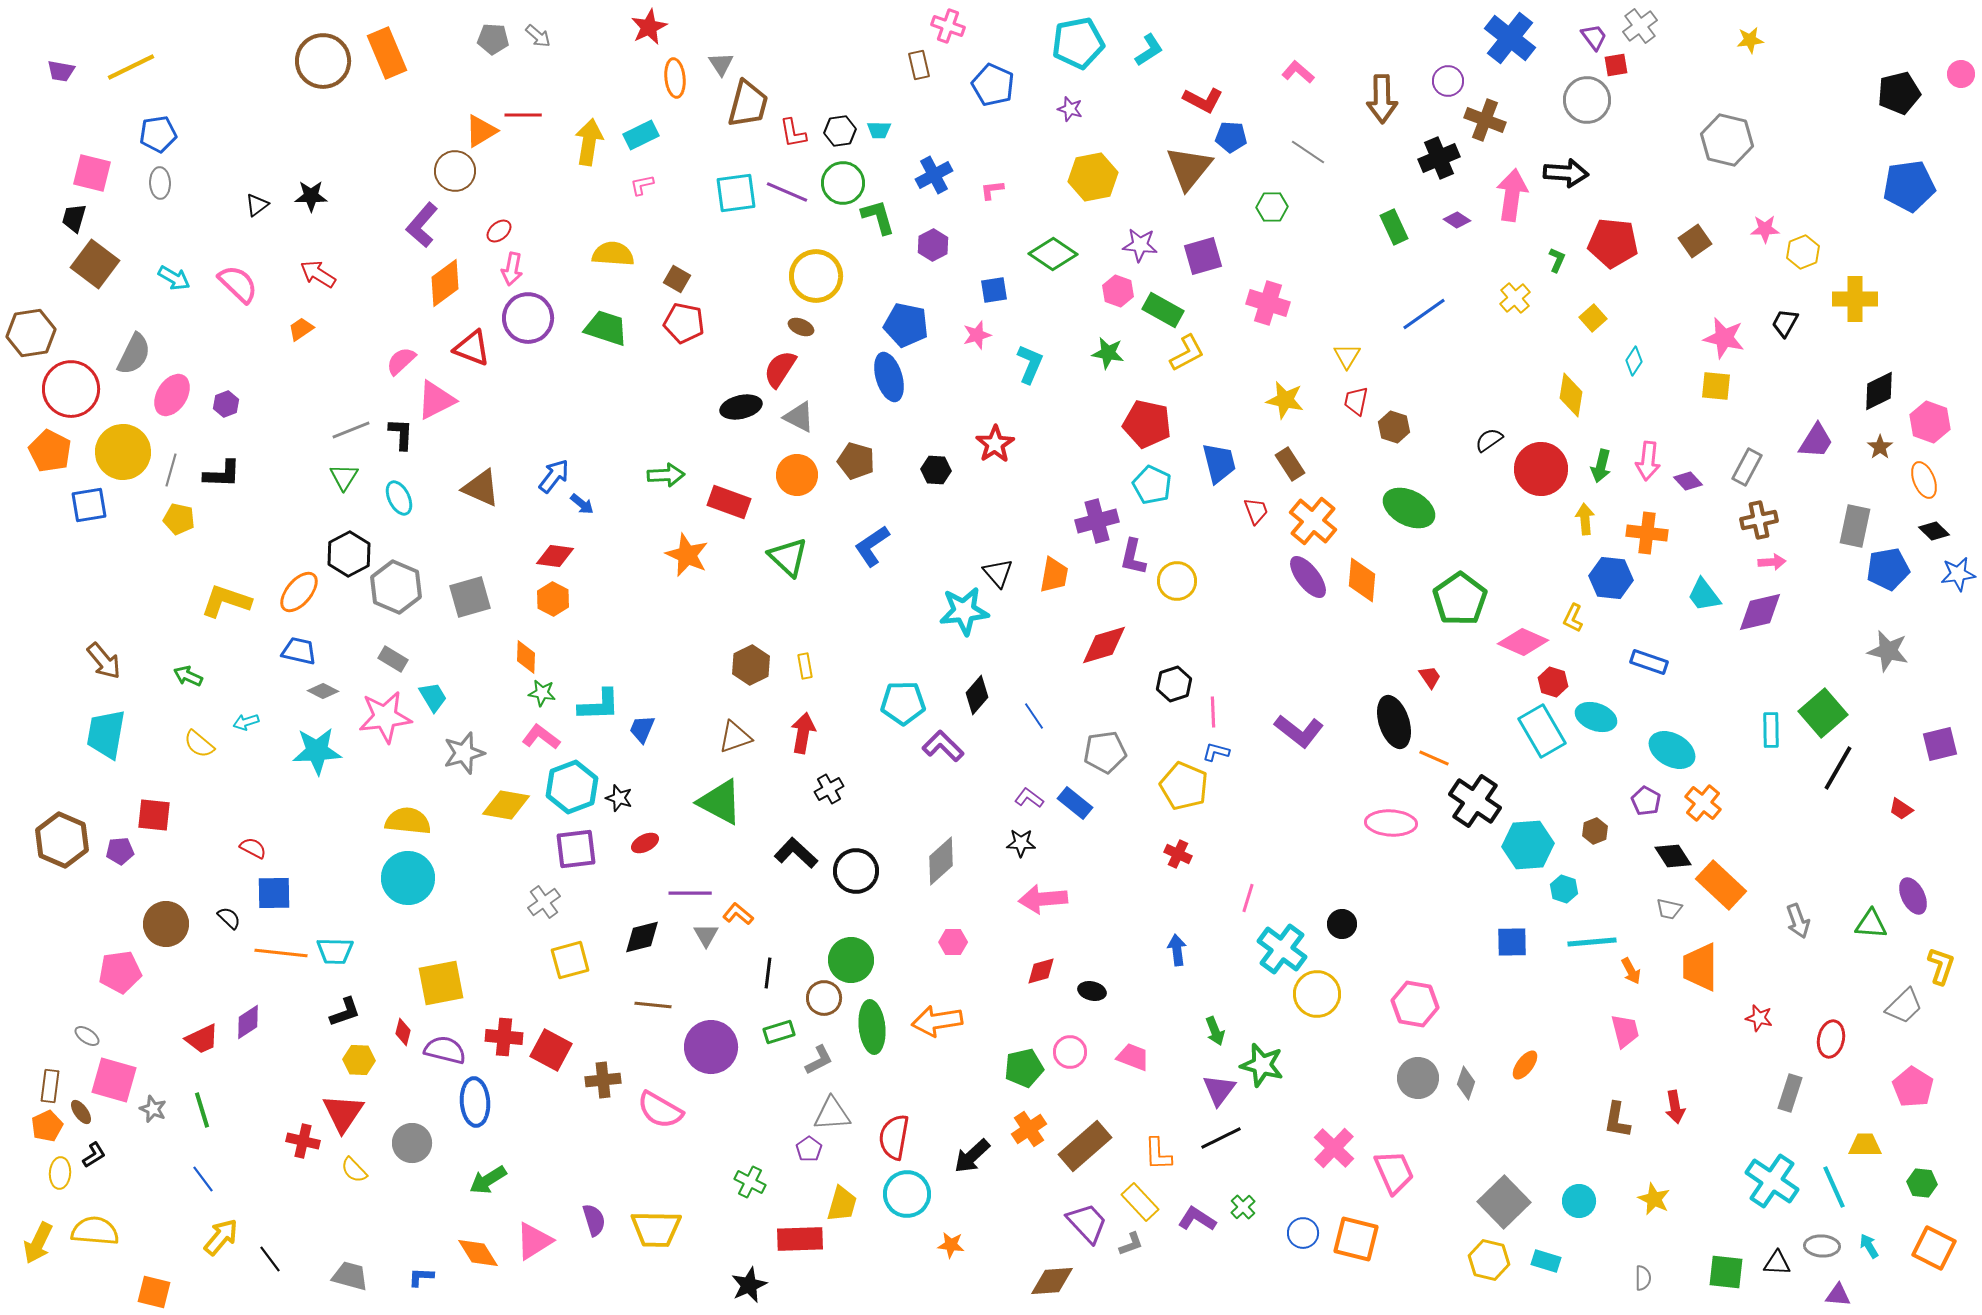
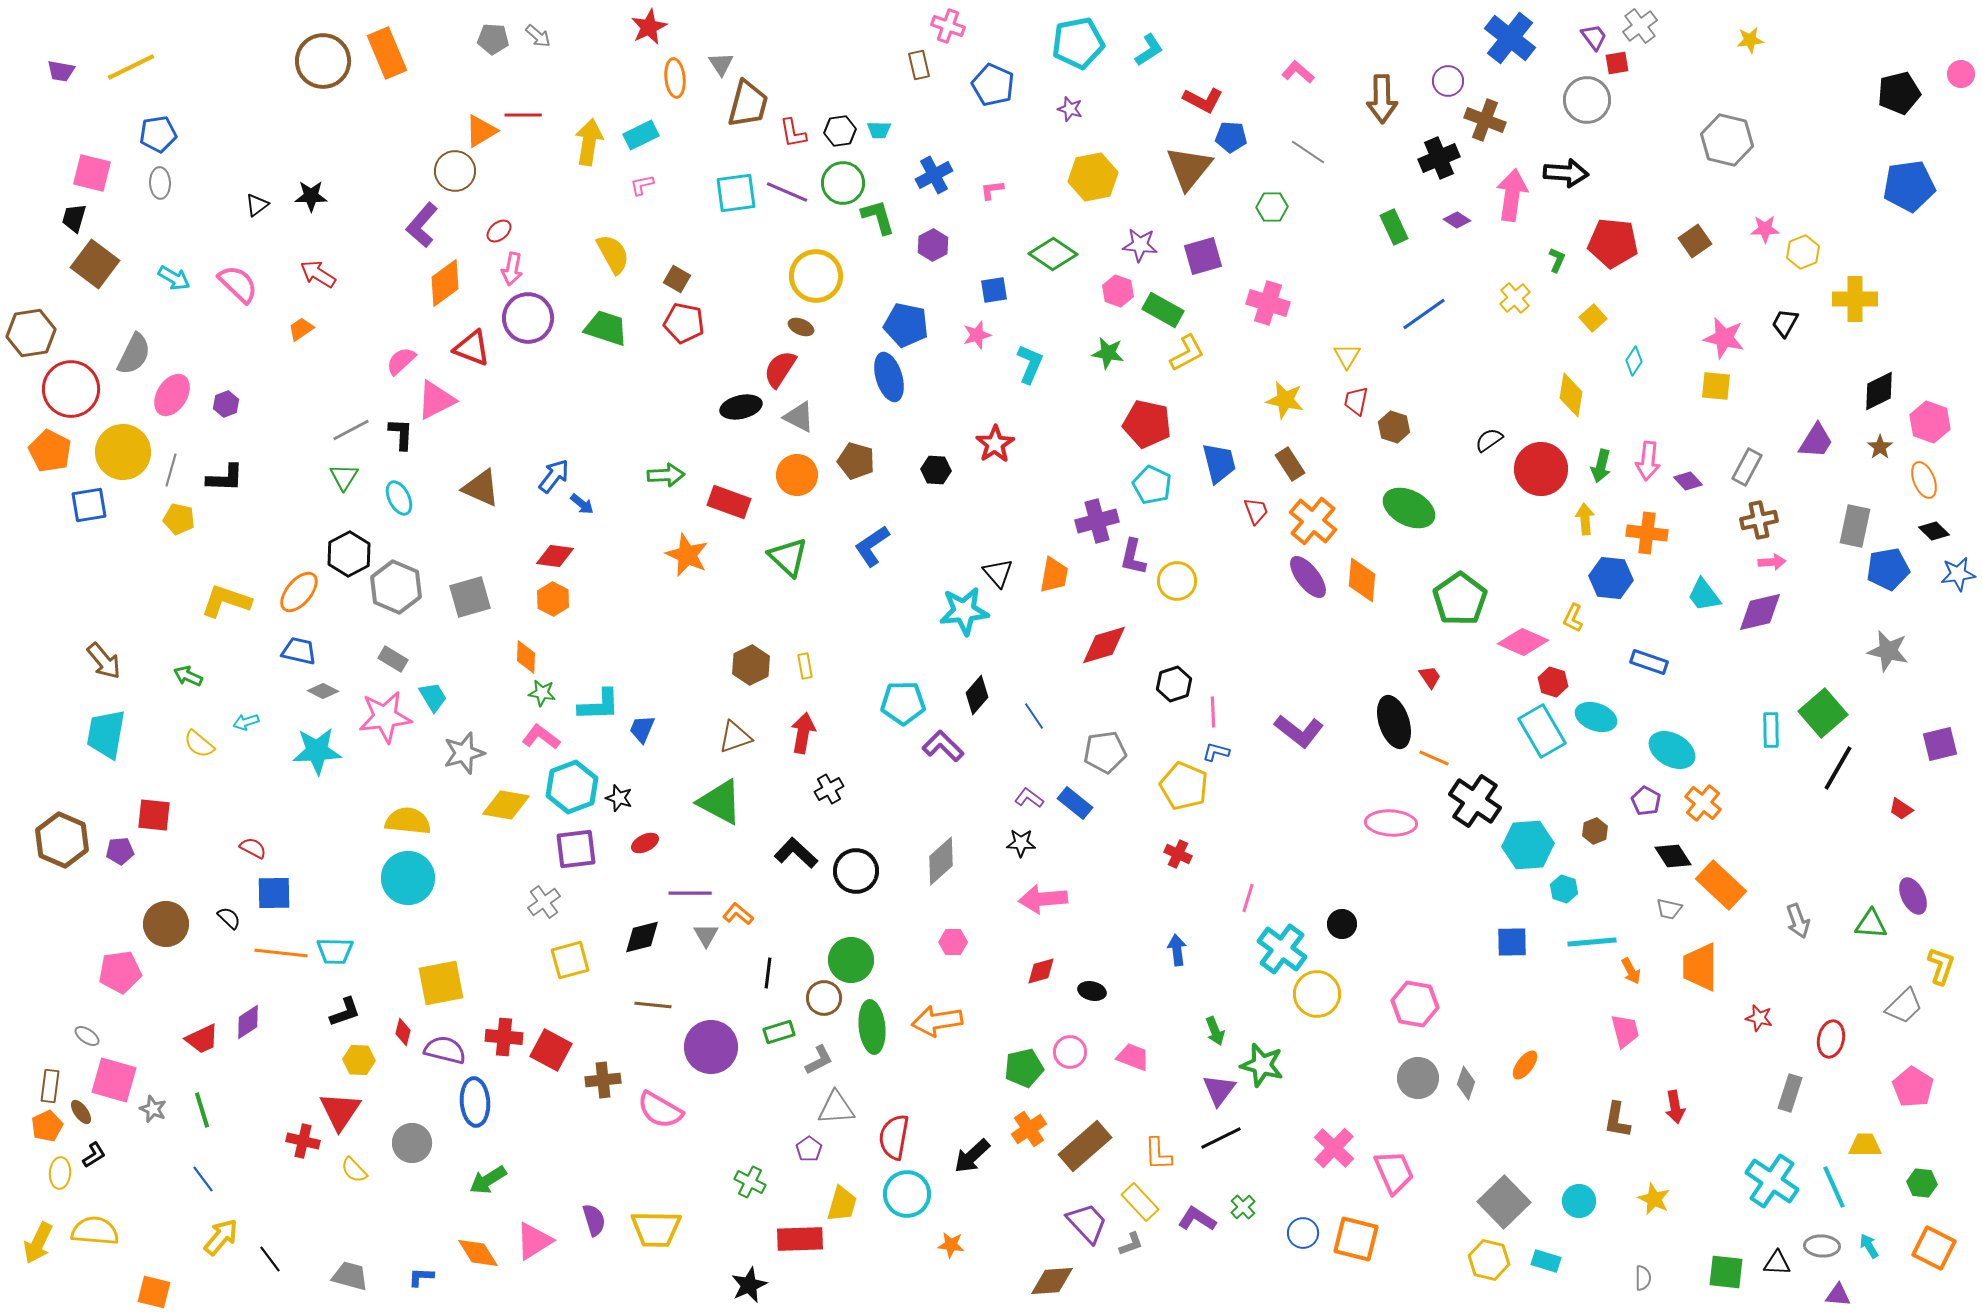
red square at (1616, 65): moved 1 px right, 2 px up
yellow semicircle at (613, 254): rotated 57 degrees clockwise
gray line at (351, 430): rotated 6 degrees counterclockwise
black L-shape at (222, 474): moved 3 px right, 4 px down
red triangle at (343, 1113): moved 3 px left, 2 px up
gray triangle at (832, 1114): moved 4 px right, 6 px up
